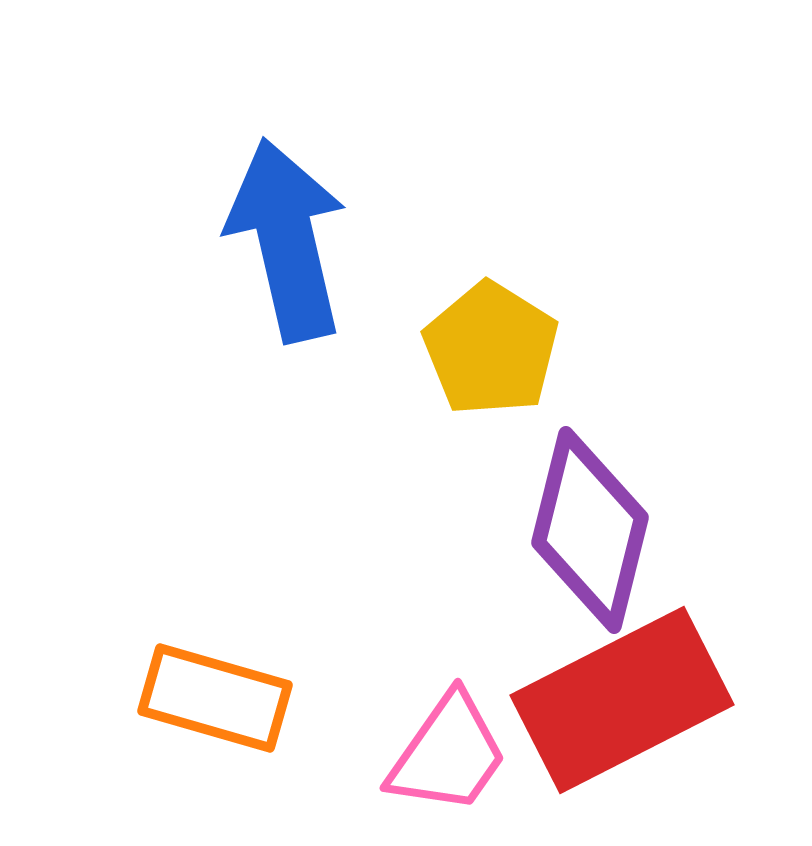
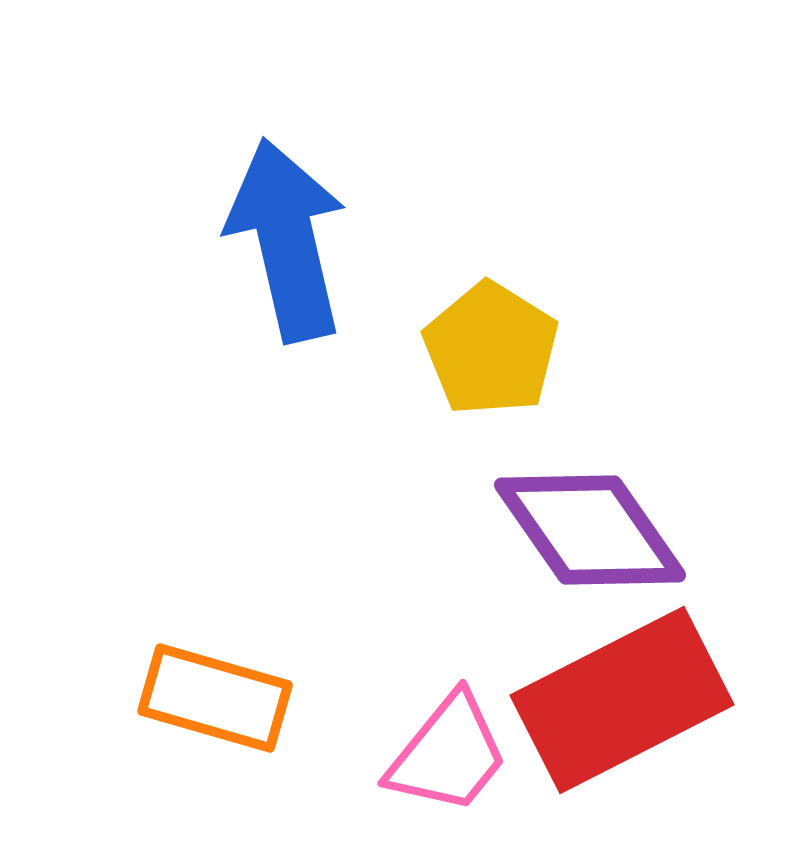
purple diamond: rotated 49 degrees counterclockwise
pink trapezoid: rotated 4 degrees clockwise
